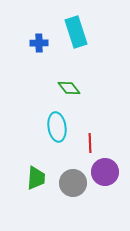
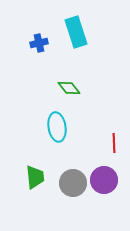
blue cross: rotated 12 degrees counterclockwise
red line: moved 24 px right
purple circle: moved 1 px left, 8 px down
green trapezoid: moved 1 px left, 1 px up; rotated 10 degrees counterclockwise
